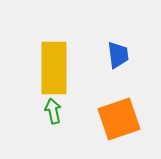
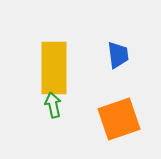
green arrow: moved 6 px up
